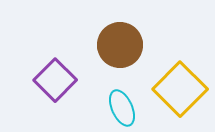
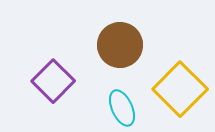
purple square: moved 2 px left, 1 px down
